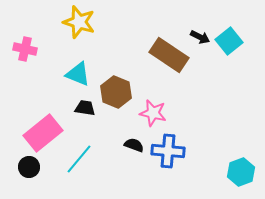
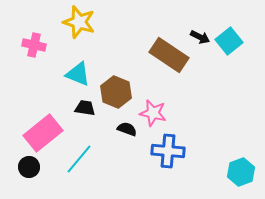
pink cross: moved 9 px right, 4 px up
black semicircle: moved 7 px left, 16 px up
